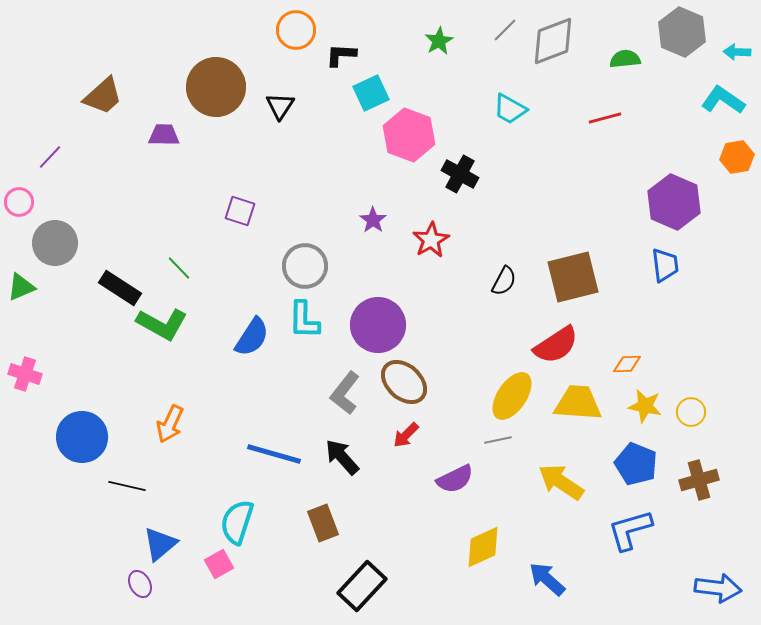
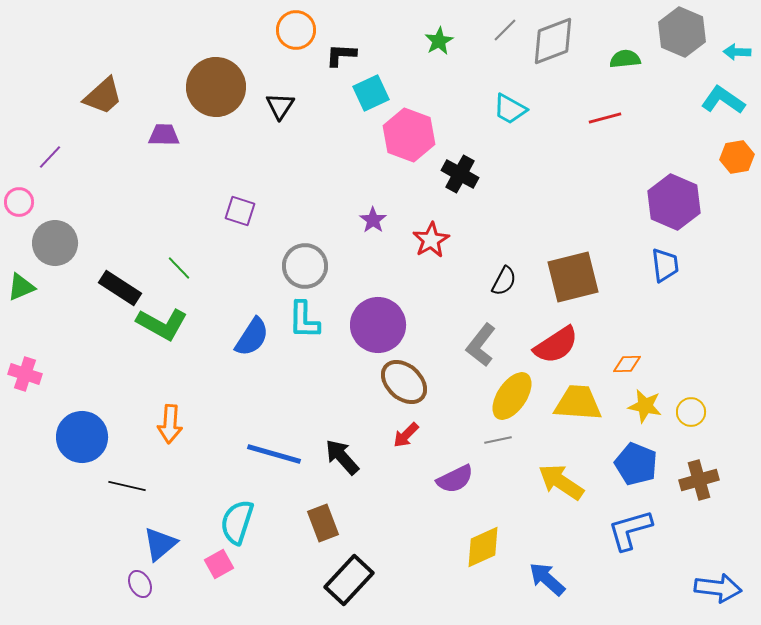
gray L-shape at (345, 393): moved 136 px right, 48 px up
orange arrow at (170, 424): rotated 21 degrees counterclockwise
black rectangle at (362, 586): moved 13 px left, 6 px up
